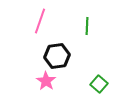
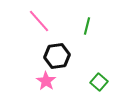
pink line: moved 1 px left; rotated 60 degrees counterclockwise
green line: rotated 12 degrees clockwise
green square: moved 2 px up
